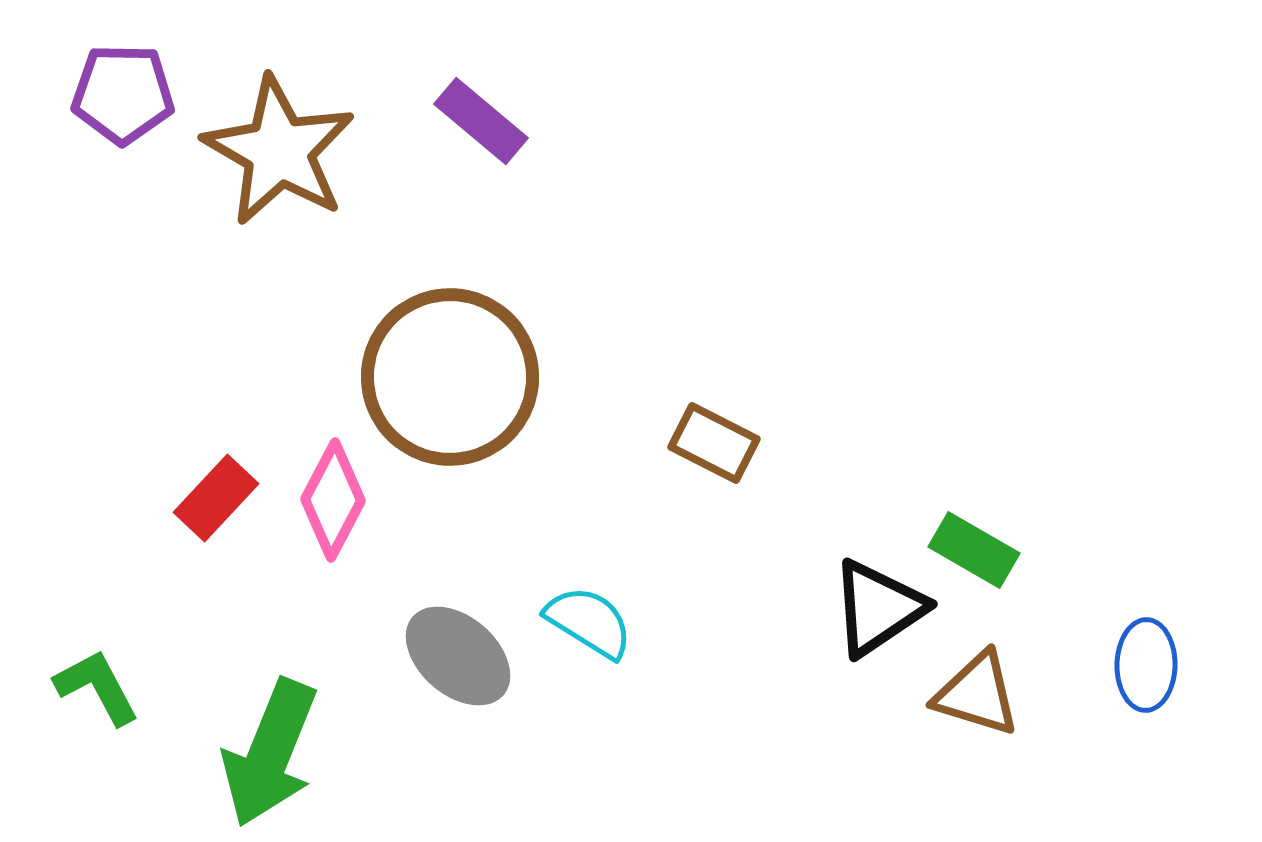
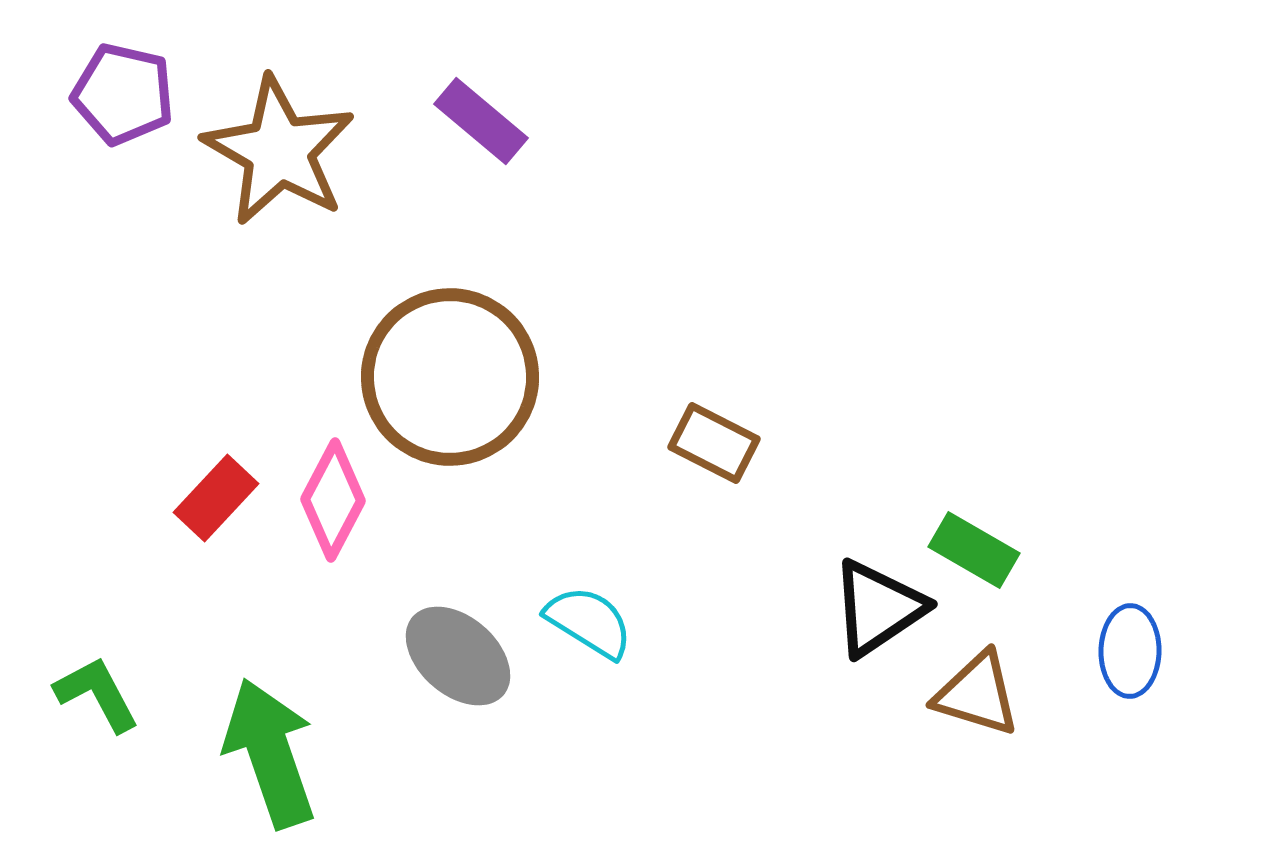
purple pentagon: rotated 12 degrees clockwise
blue ellipse: moved 16 px left, 14 px up
green L-shape: moved 7 px down
green arrow: rotated 139 degrees clockwise
